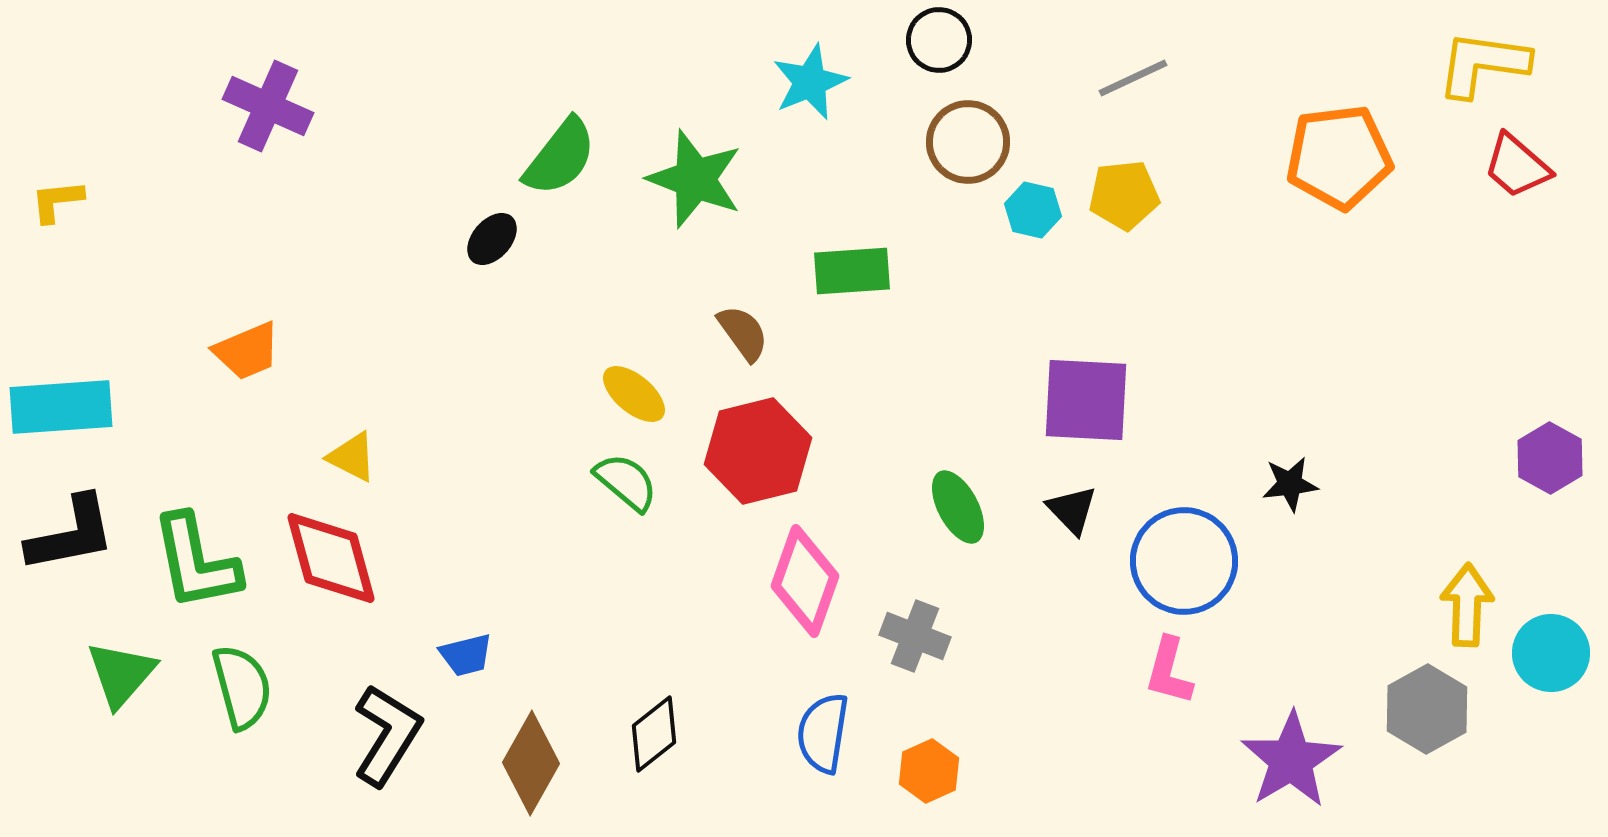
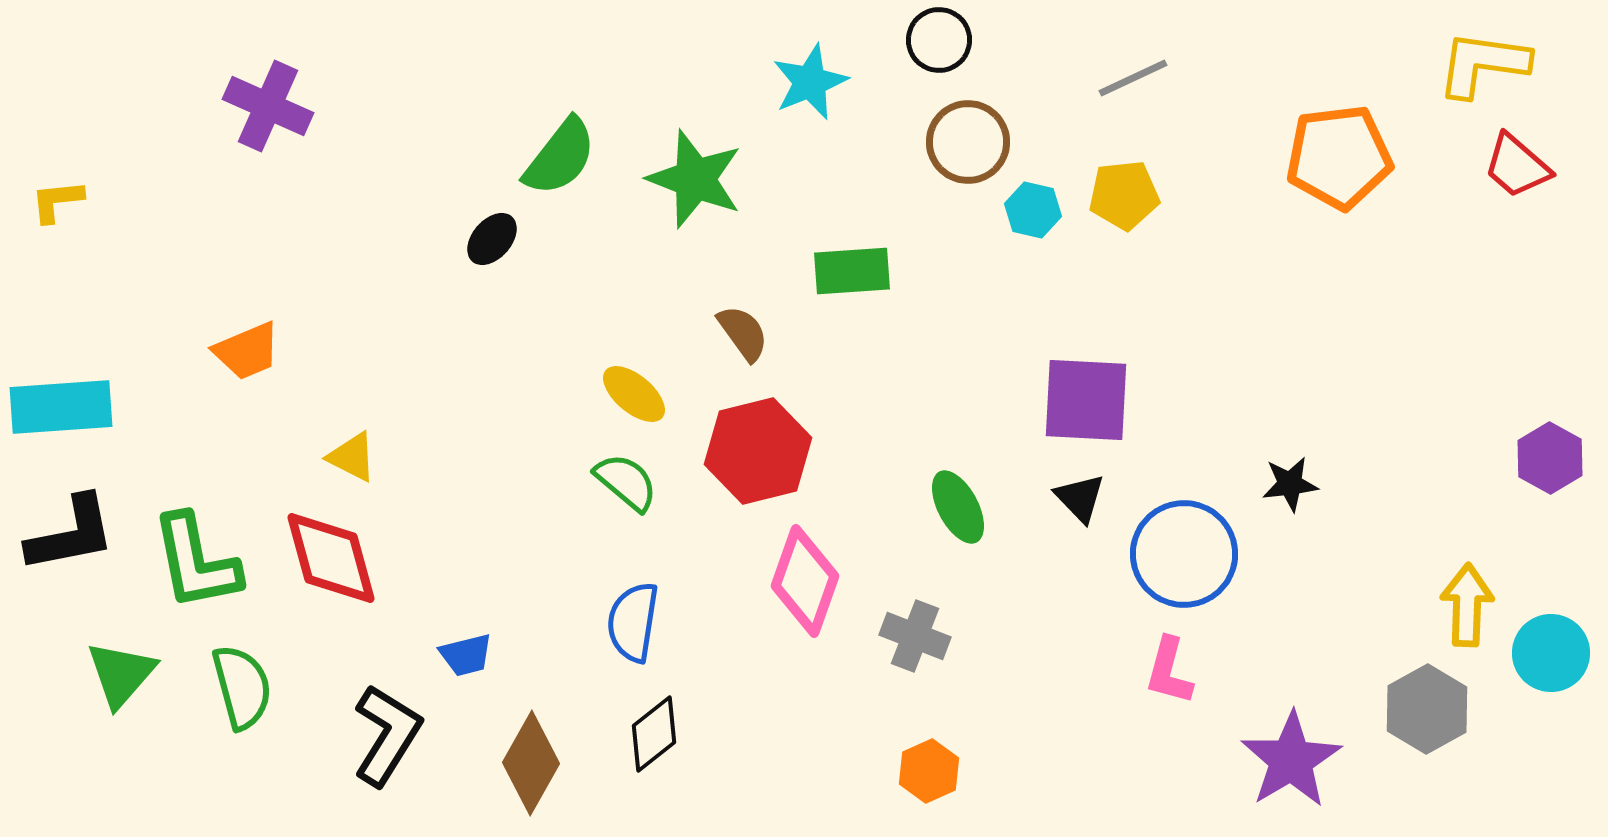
black triangle at (1072, 510): moved 8 px right, 12 px up
blue circle at (1184, 561): moved 7 px up
blue semicircle at (823, 733): moved 190 px left, 111 px up
